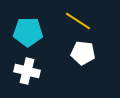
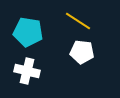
cyan pentagon: rotated 8 degrees clockwise
white pentagon: moved 1 px left, 1 px up
